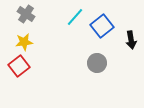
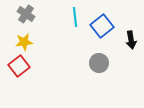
cyan line: rotated 48 degrees counterclockwise
gray circle: moved 2 px right
